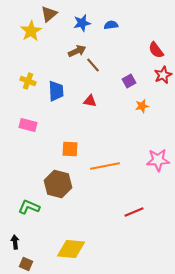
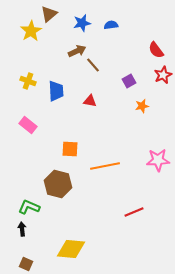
pink rectangle: rotated 24 degrees clockwise
black arrow: moved 7 px right, 13 px up
